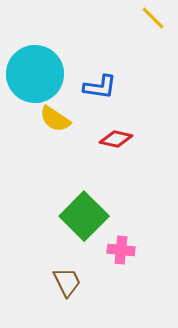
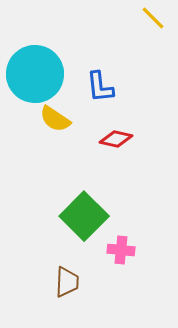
blue L-shape: rotated 76 degrees clockwise
brown trapezoid: rotated 28 degrees clockwise
